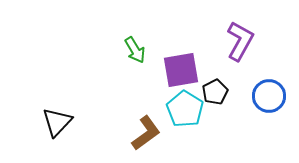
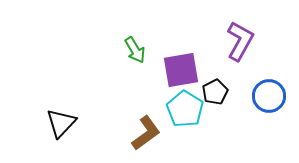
black triangle: moved 4 px right, 1 px down
